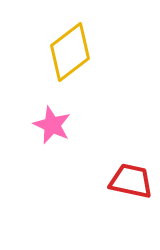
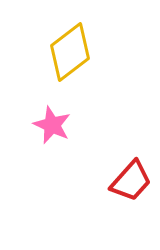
red trapezoid: rotated 120 degrees clockwise
